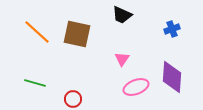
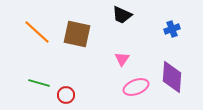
green line: moved 4 px right
red circle: moved 7 px left, 4 px up
